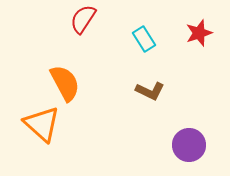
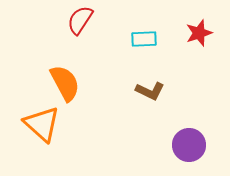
red semicircle: moved 3 px left, 1 px down
cyan rectangle: rotated 60 degrees counterclockwise
